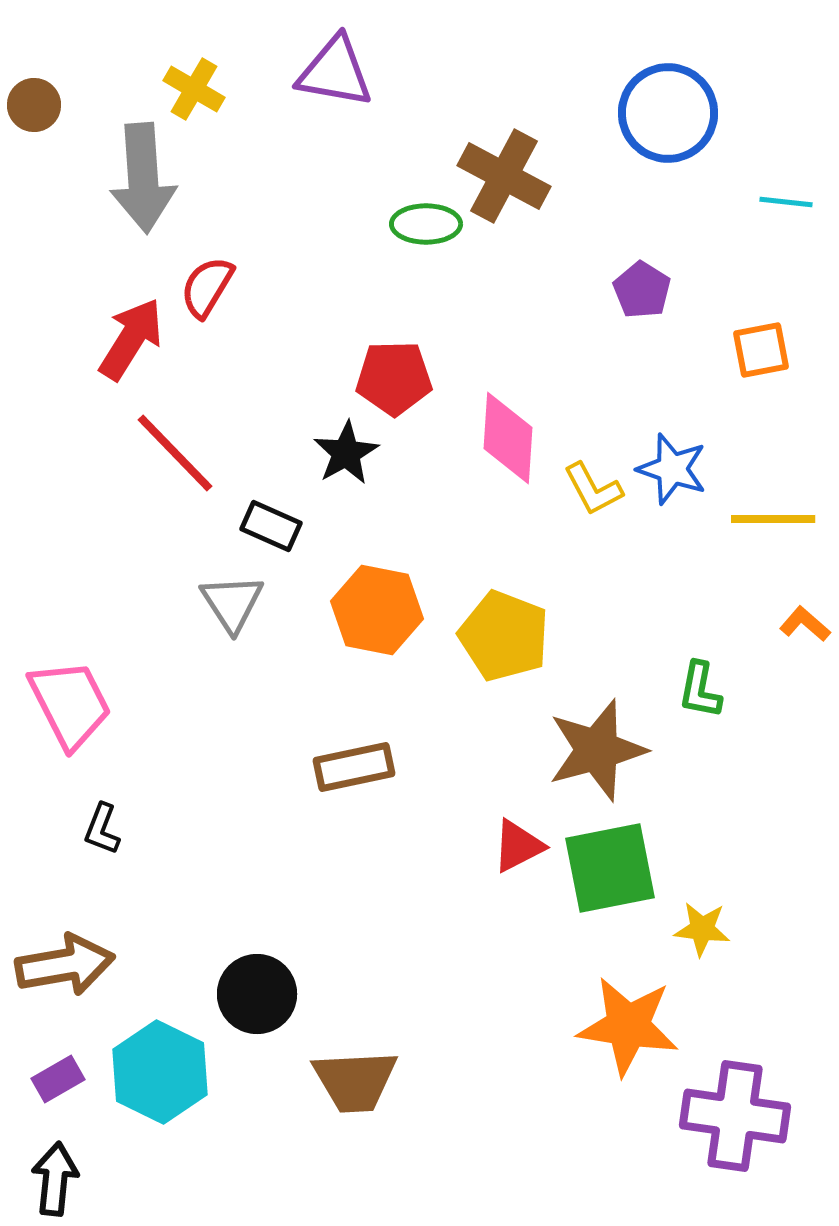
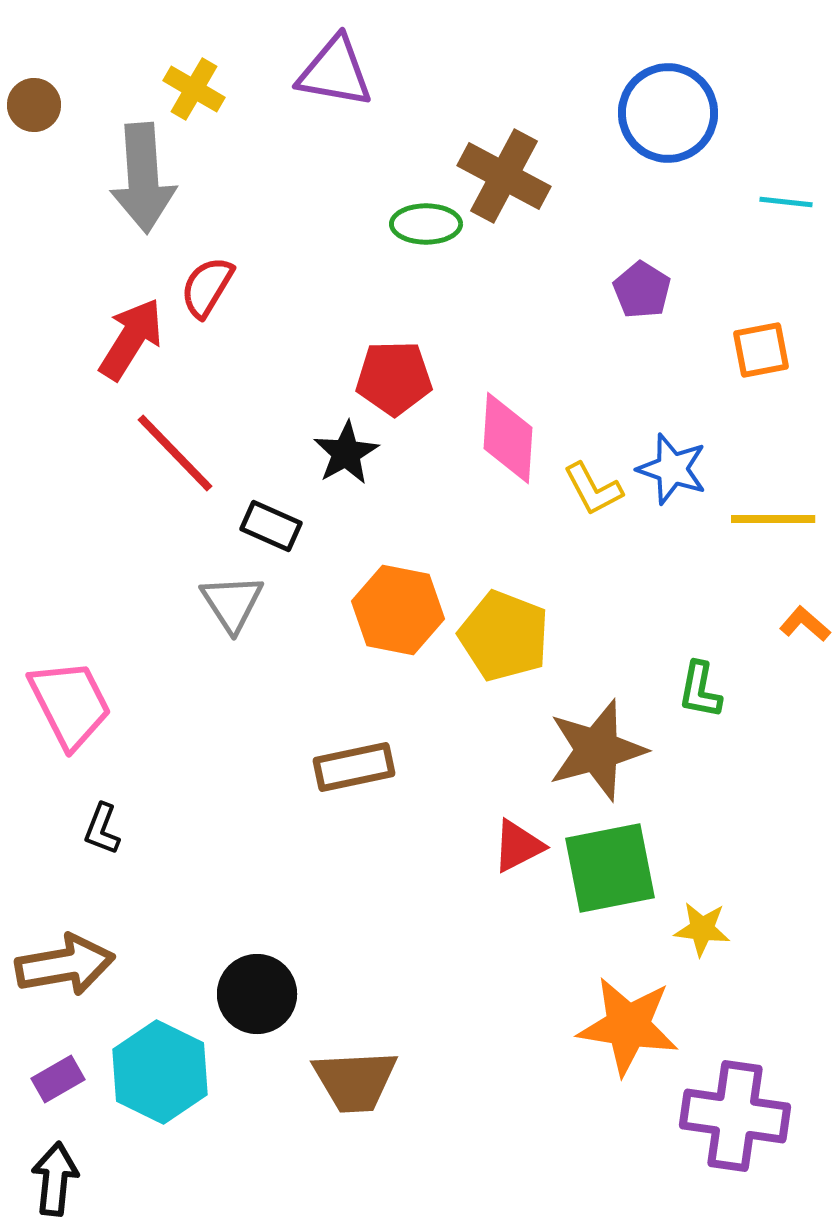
orange hexagon: moved 21 px right
